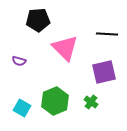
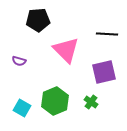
pink triangle: moved 1 px right, 2 px down
